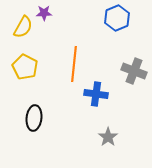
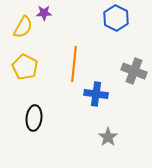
blue hexagon: moved 1 px left; rotated 10 degrees counterclockwise
